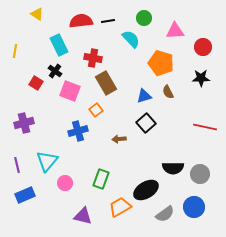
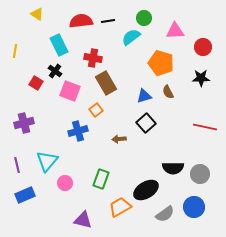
cyan semicircle: moved 2 px up; rotated 84 degrees counterclockwise
purple triangle: moved 4 px down
